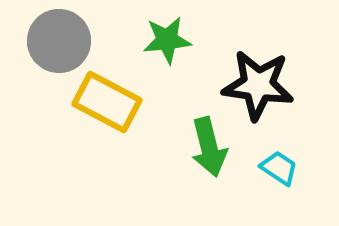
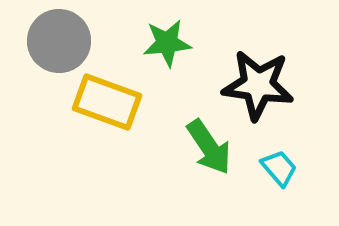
green star: moved 3 px down
yellow rectangle: rotated 8 degrees counterclockwise
green arrow: rotated 20 degrees counterclockwise
cyan trapezoid: rotated 15 degrees clockwise
